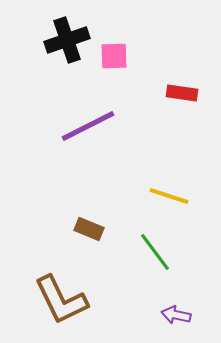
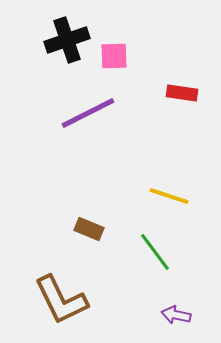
purple line: moved 13 px up
